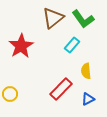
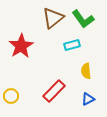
cyan rectangle: rotated 35 degrees clockwise
red rectangle: moved 7 px left, 2 px down
yellow circle: moved 1 px right, 2 px down
